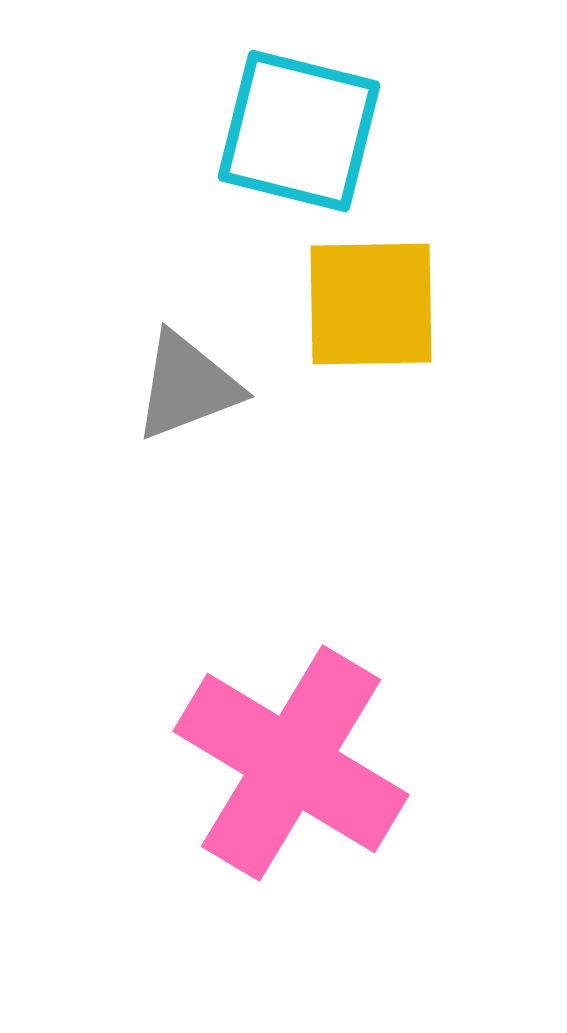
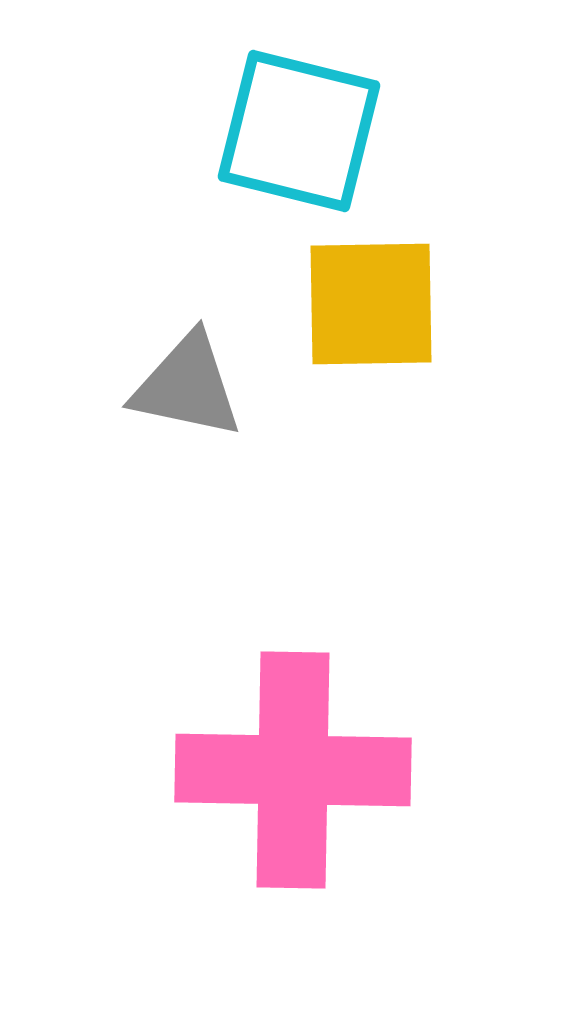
gray triangle: rotated 33 degrees clockwise
pink cross: moved 2 px right, 7 px down; rotated 30 degrees counterclockwise
